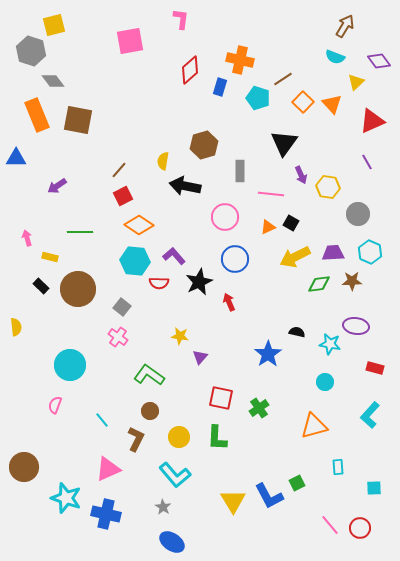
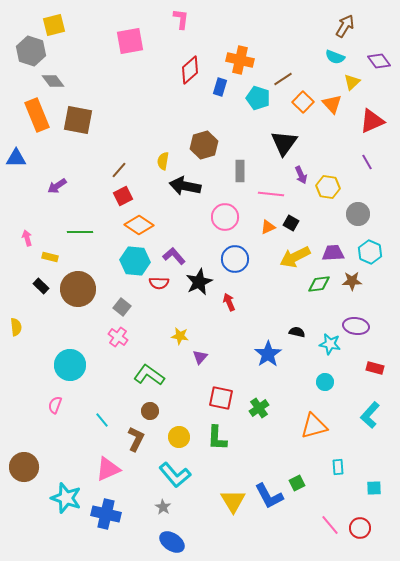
yellow triangle at (356, 82): moved 4 px left
